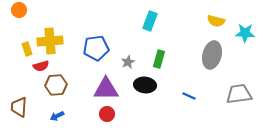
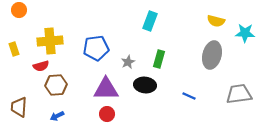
yellow rectangle: moved 13 px left
